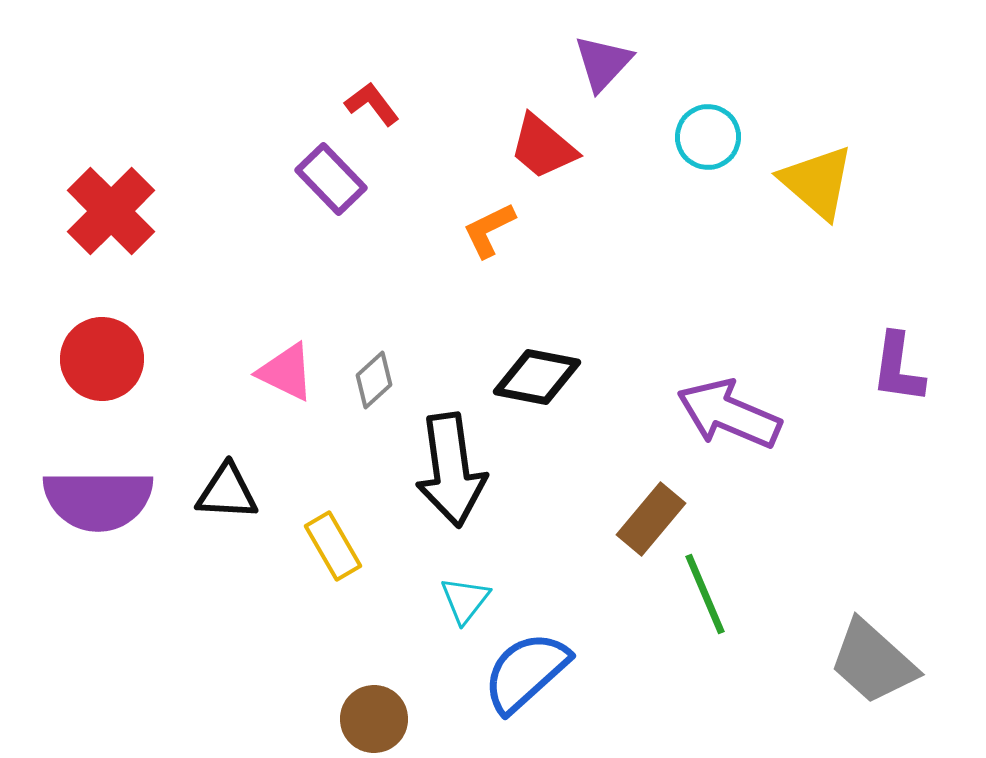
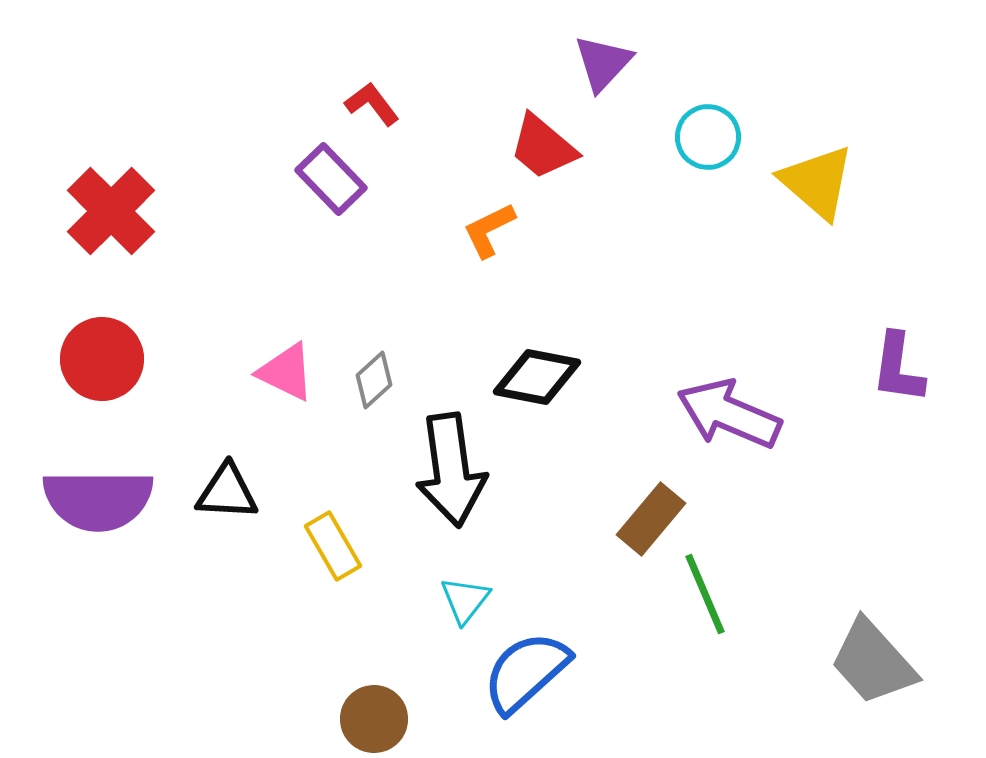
gray trapezoid: rotated 6 degrees clockwise
